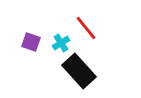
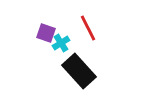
red line: moved 2 px right; rotated 12 degrees clockwise
purple square: moved 15 px right, 9 px up
